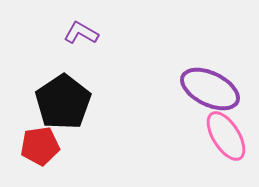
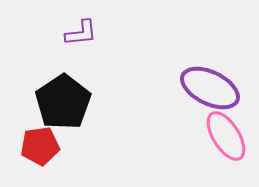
purple L-shape: rotated 144 degrees clockwise
purple ellipse: moved 1 px up
